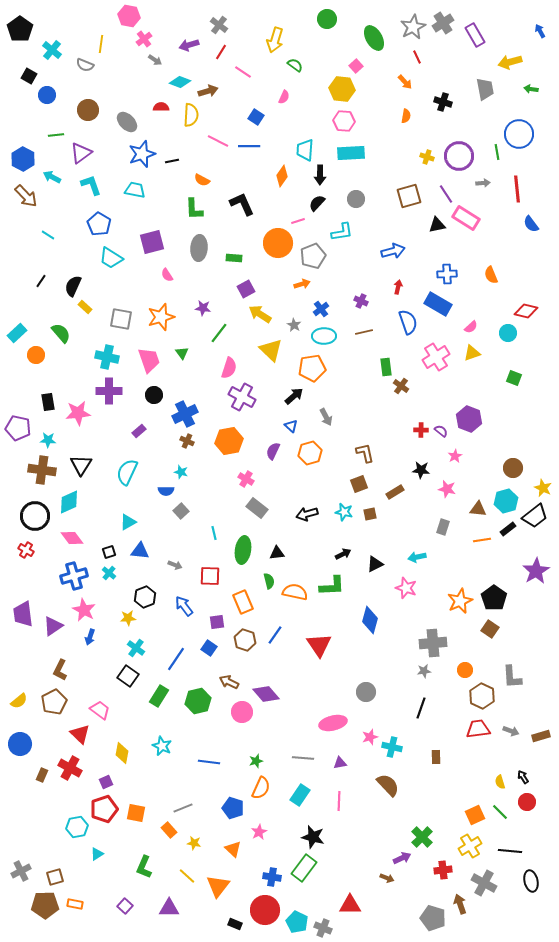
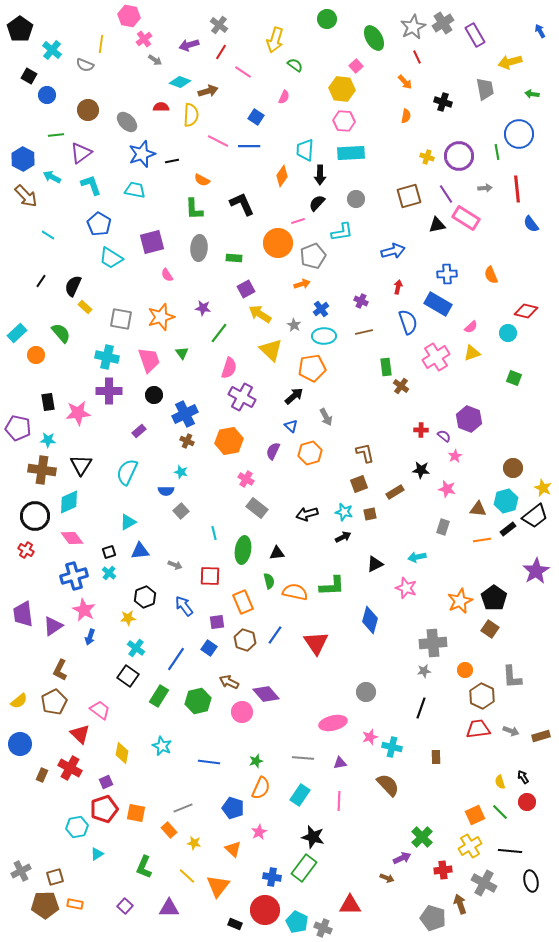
green arrow at (531, 89): moved 1 px right, 5 px down
gray arrow at (483, 183): moved 2 px right, 5 px down
purple semicircle at (441, 431): moved 3 px right, 5 px down
blue triangle at (140, 551): rotated 12 degrees counterclockwise
black arrow at (343, 554): moved 17 px up
red triangle at (319, 645): moved 3 px left, 2 px up
